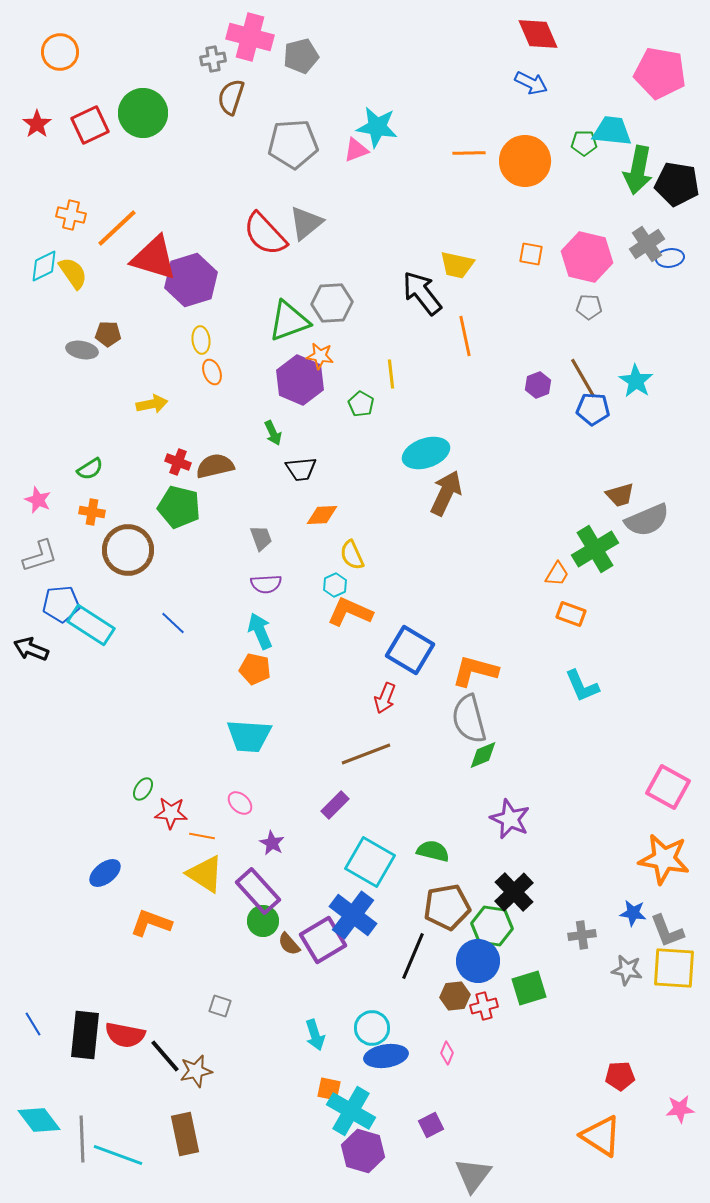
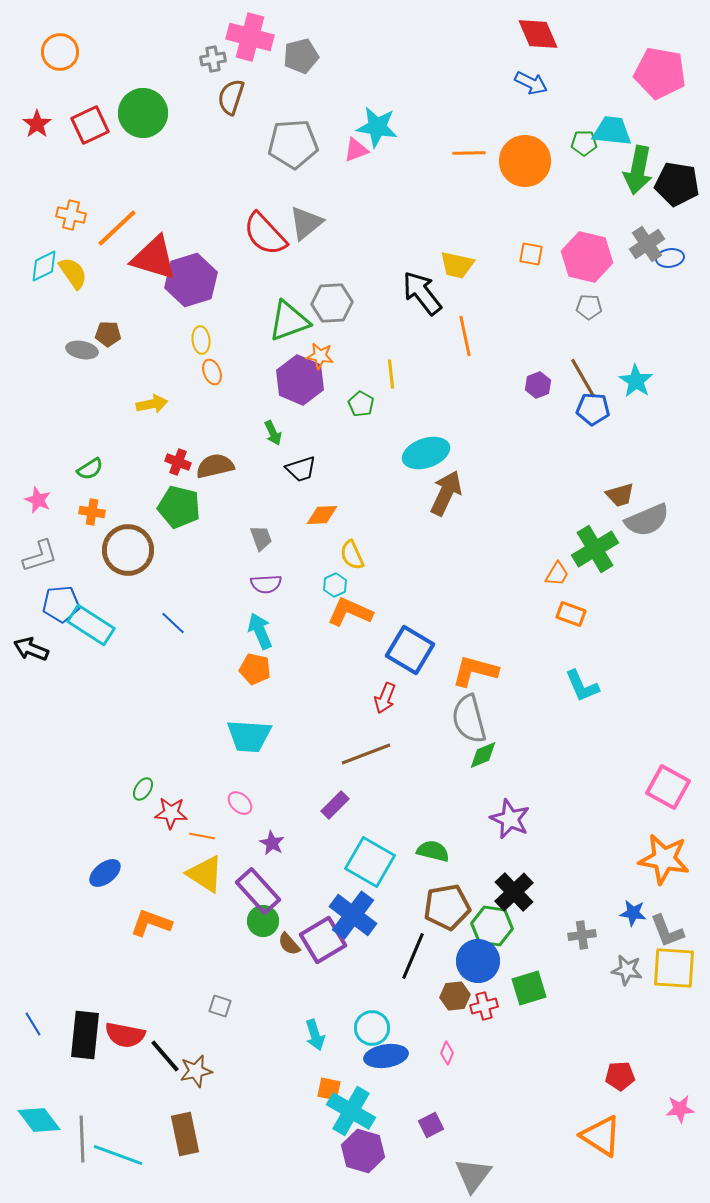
black trapezoid at (301, 469): rotated 12 degrees counterclockwise
